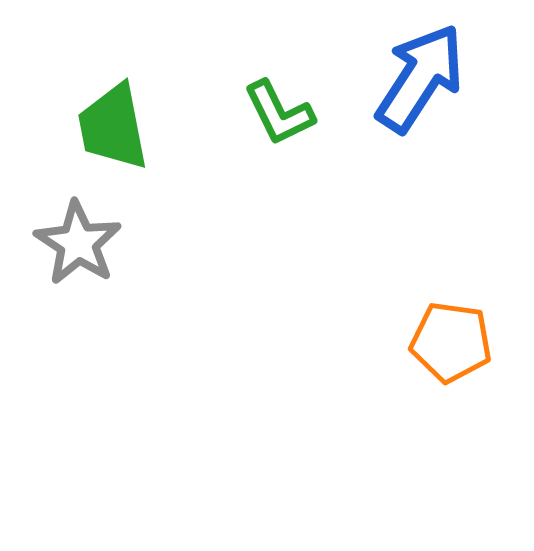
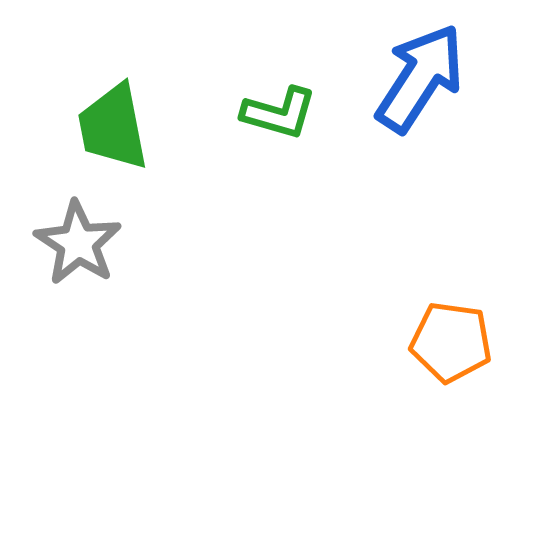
green L-shape: rotated 48 degrees counterclockwise
